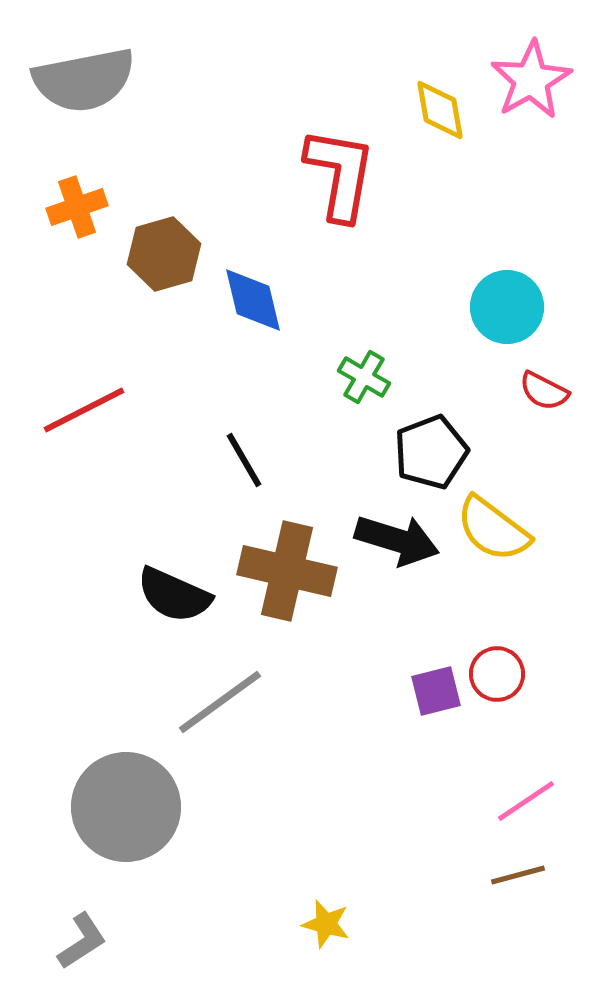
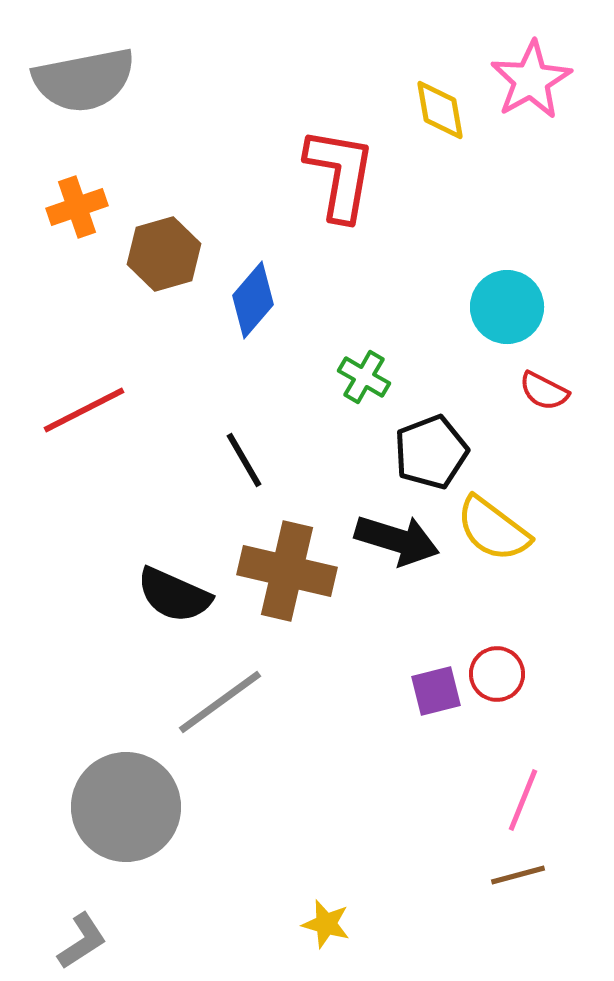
blue diamond: rotated 54 degrees clockwise
pink line: moved 3 px left, 1 px up; rotated 34 degrees counterclockwise
